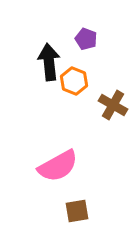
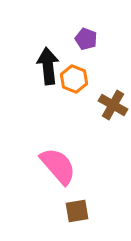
black arrow: moved 1 px left, 4 px down
orange hexagon: moved 2 px up
pink semicircle: rotated 102 degrees counterclockwise
